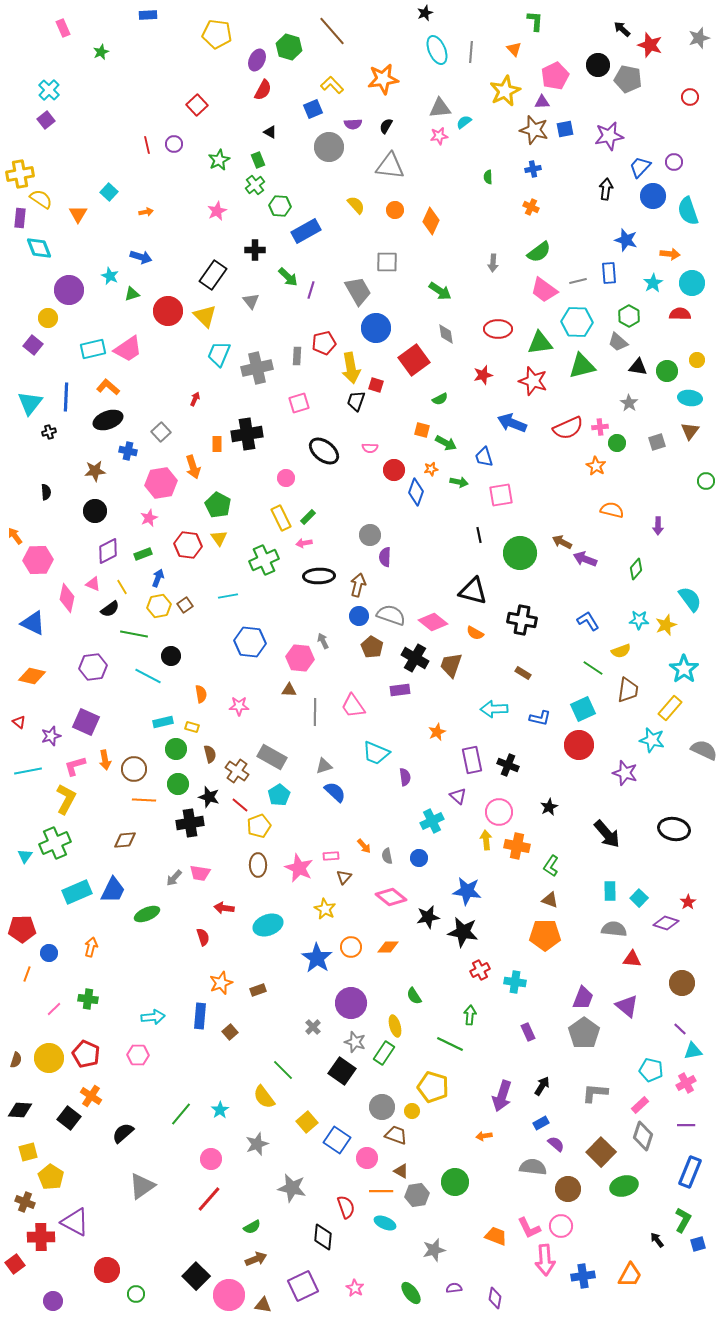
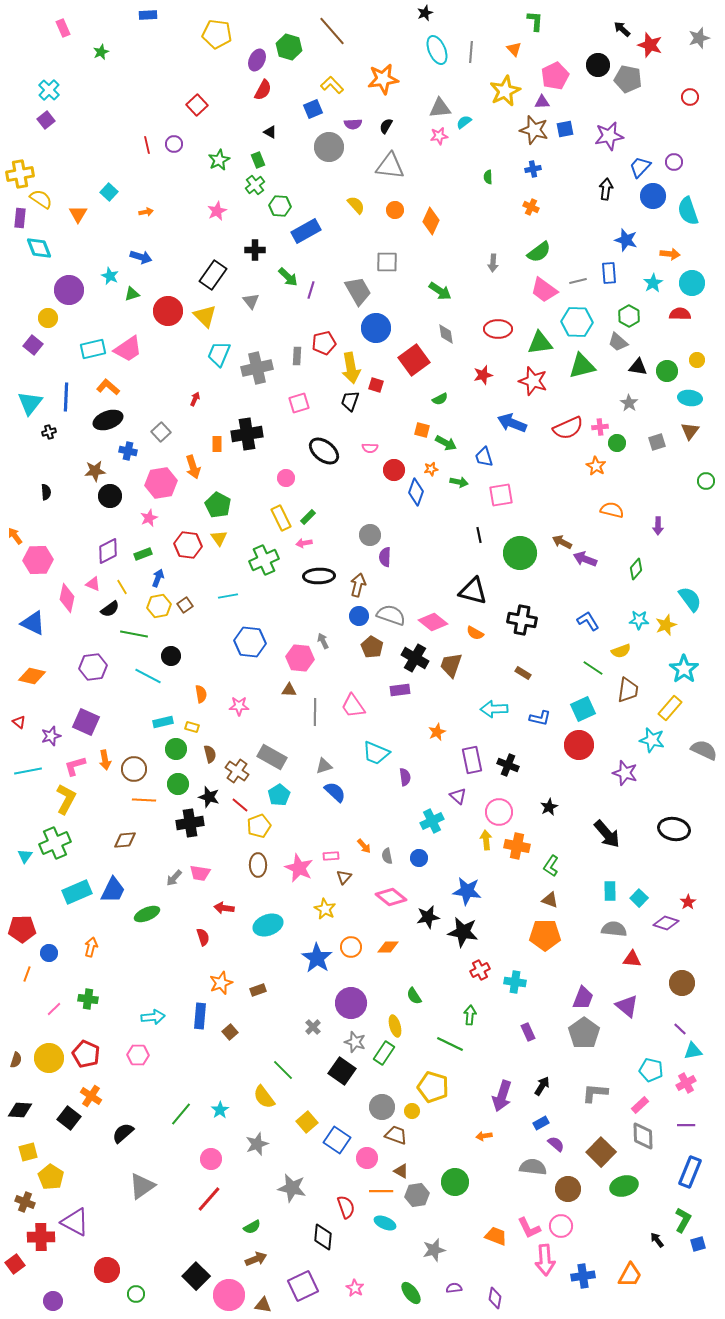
black trapezoid at (356, 401): moved 6 px left
black circle at (95, 511): moved 15 px right, 15 px up
gray diamond at (643, 1136): rotated 20 degrees counterclockwise
